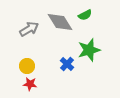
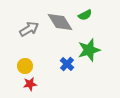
yellow circle: moved 2 px left
red star: rotated 16 degrees counterclockwise
